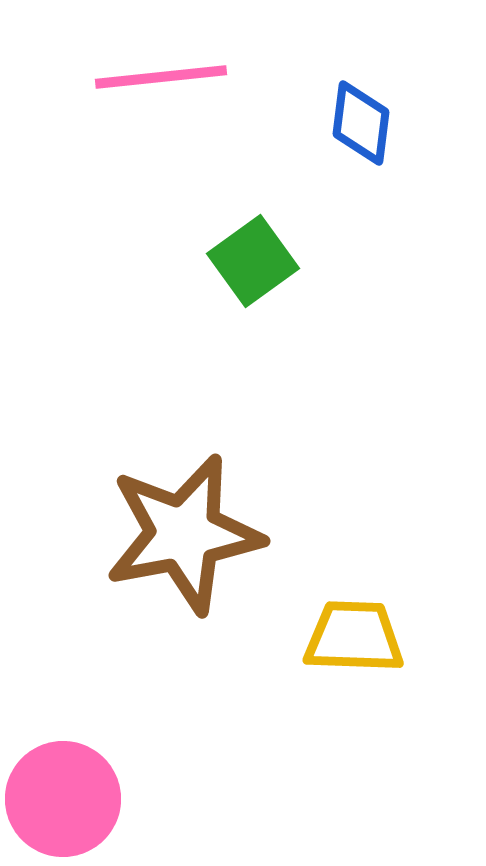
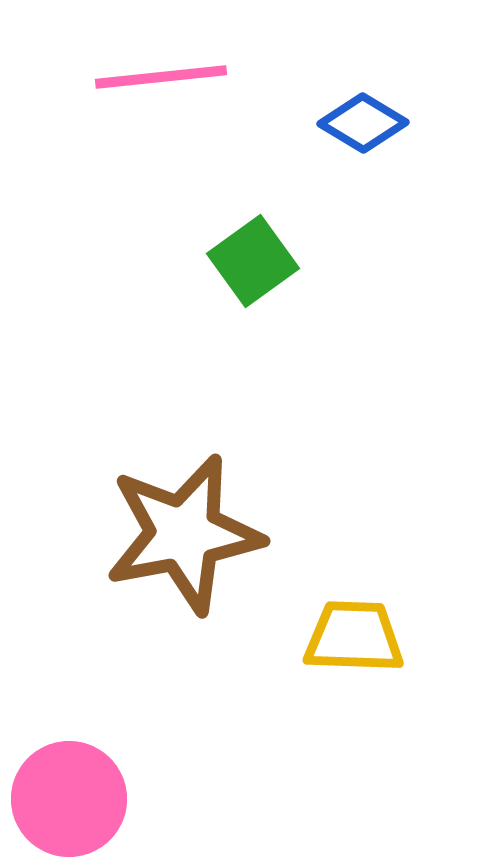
blue diamond: moved 2 px right; rotated 66 degrees counterclockwise
pink circle: moved 6 px right
